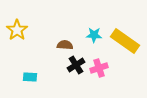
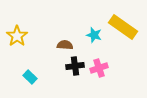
yellow star: moved 6 px down
cyan star: rotated 14 degrees clockwise
yellow rectangle: moved 2 px left, 14 px up
black cross: moved 1 px left, 1 px down; rotated 24 degrees clockwise
cyan rectangle: rotated 40 degrees clockwise
